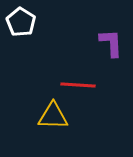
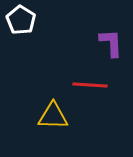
white pentagon: moved 2 px up
red line: moved 12 px right
